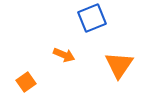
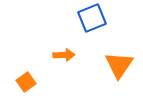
orange arrow: rotated 25 degrees counterclockwise
